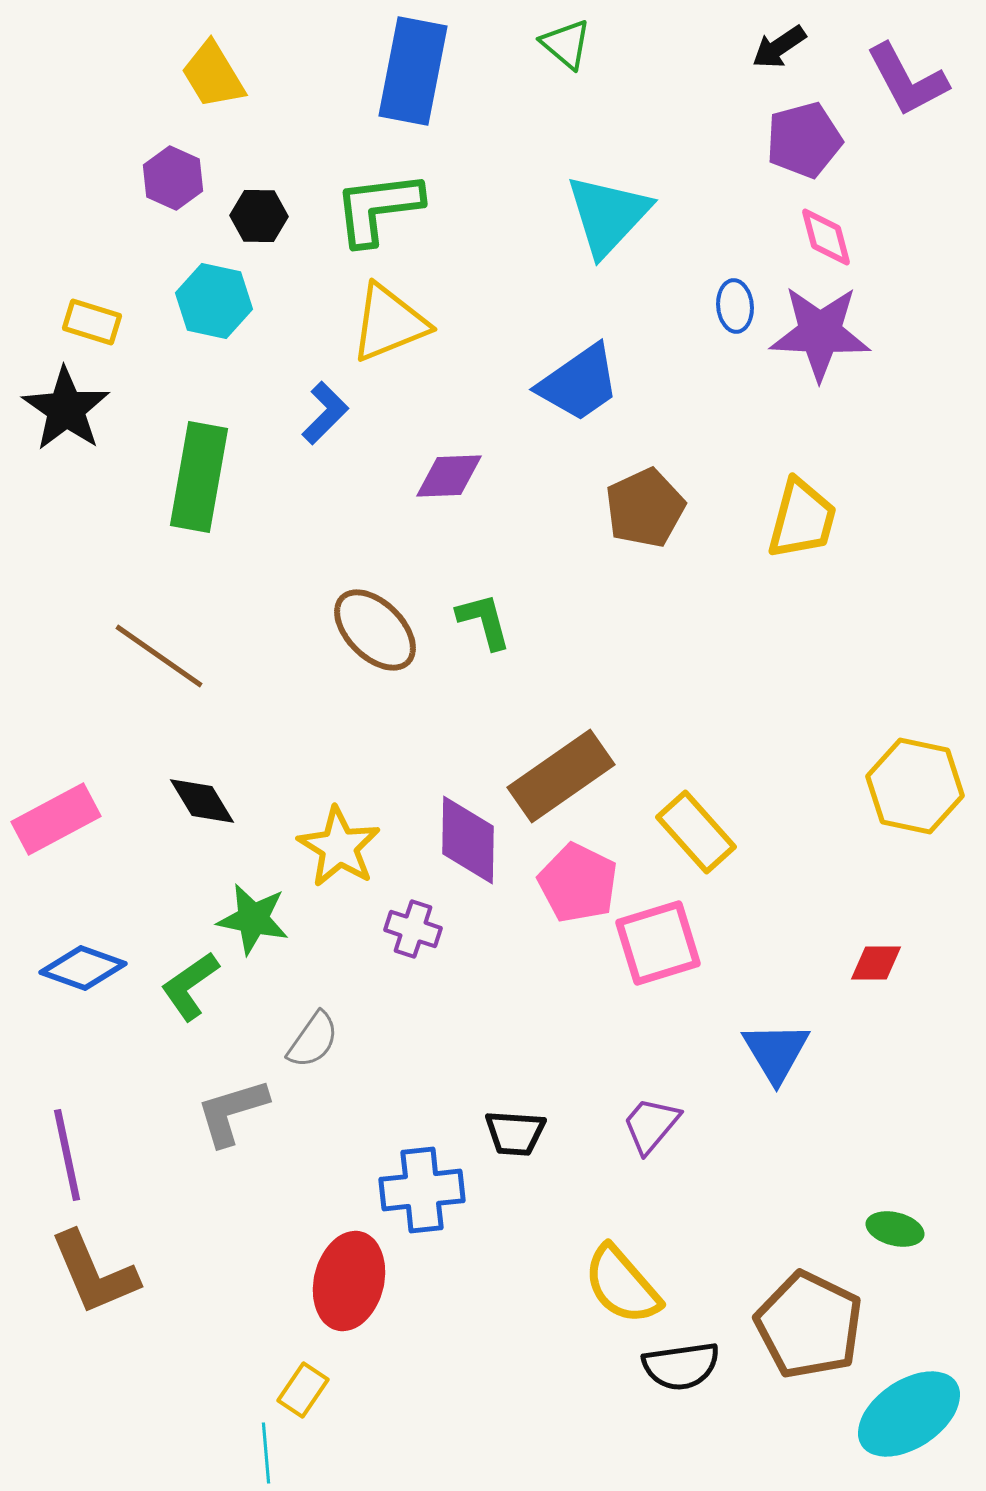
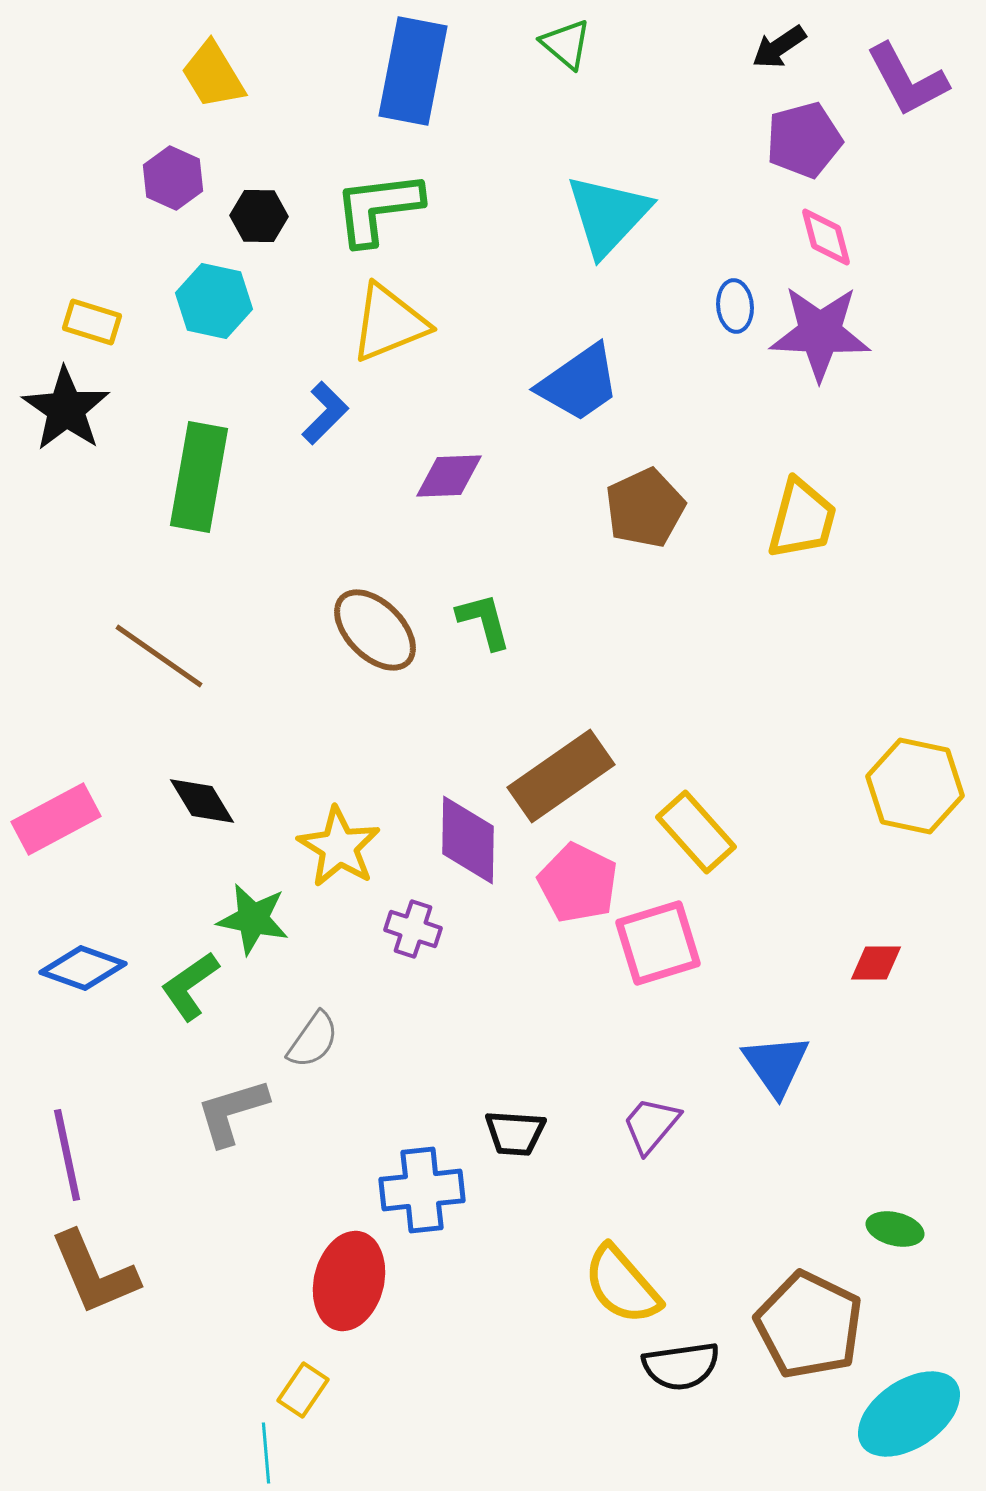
blue triangle at (776, 1052): moved 13 px down; rotated 4 degrees counterclockwise
